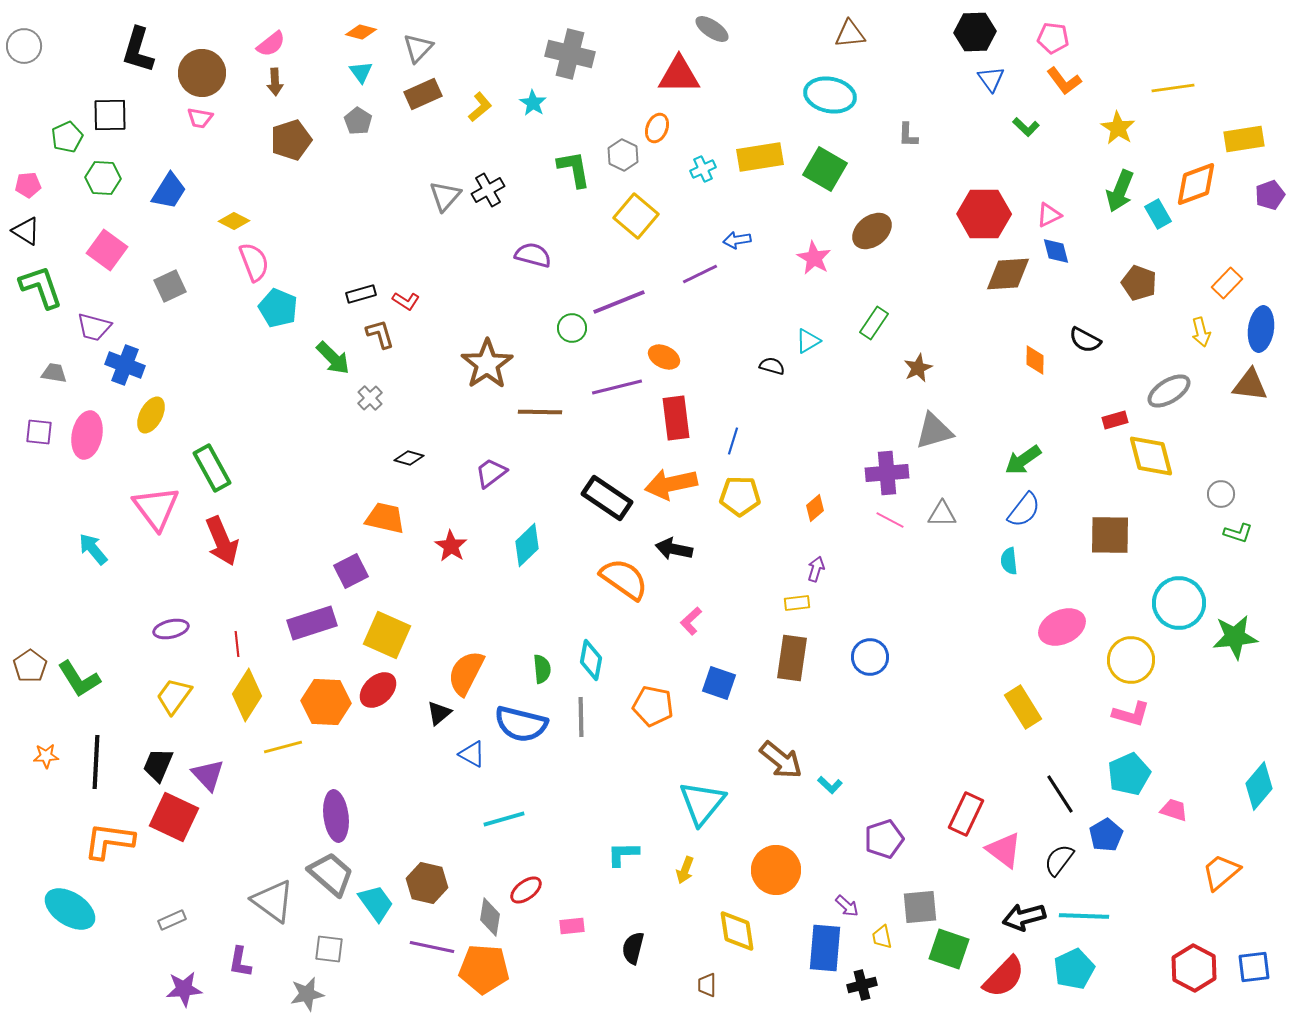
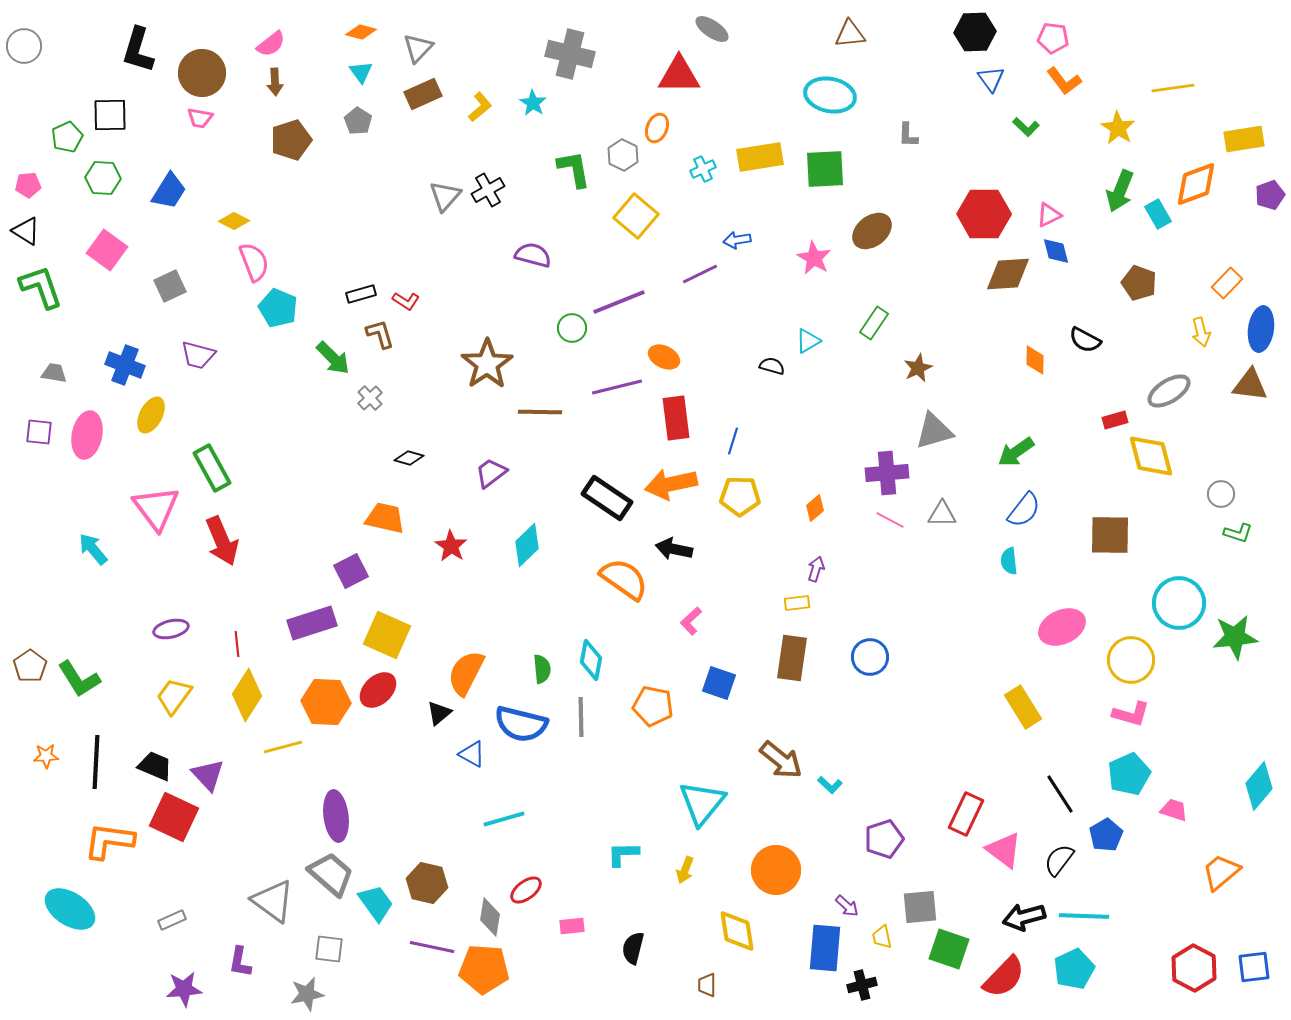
green square at (825, 169): rotated 33 degrees counterclockwise
purple trapezoid at (94, 327): moved 104 px right, 28 px down
green arrow at (1023, 460): moved 7 px left, 8 px up
black trapezoid at (158, 765): moved 3 px left, 1 px down; rotated 90 degrees clockwise
